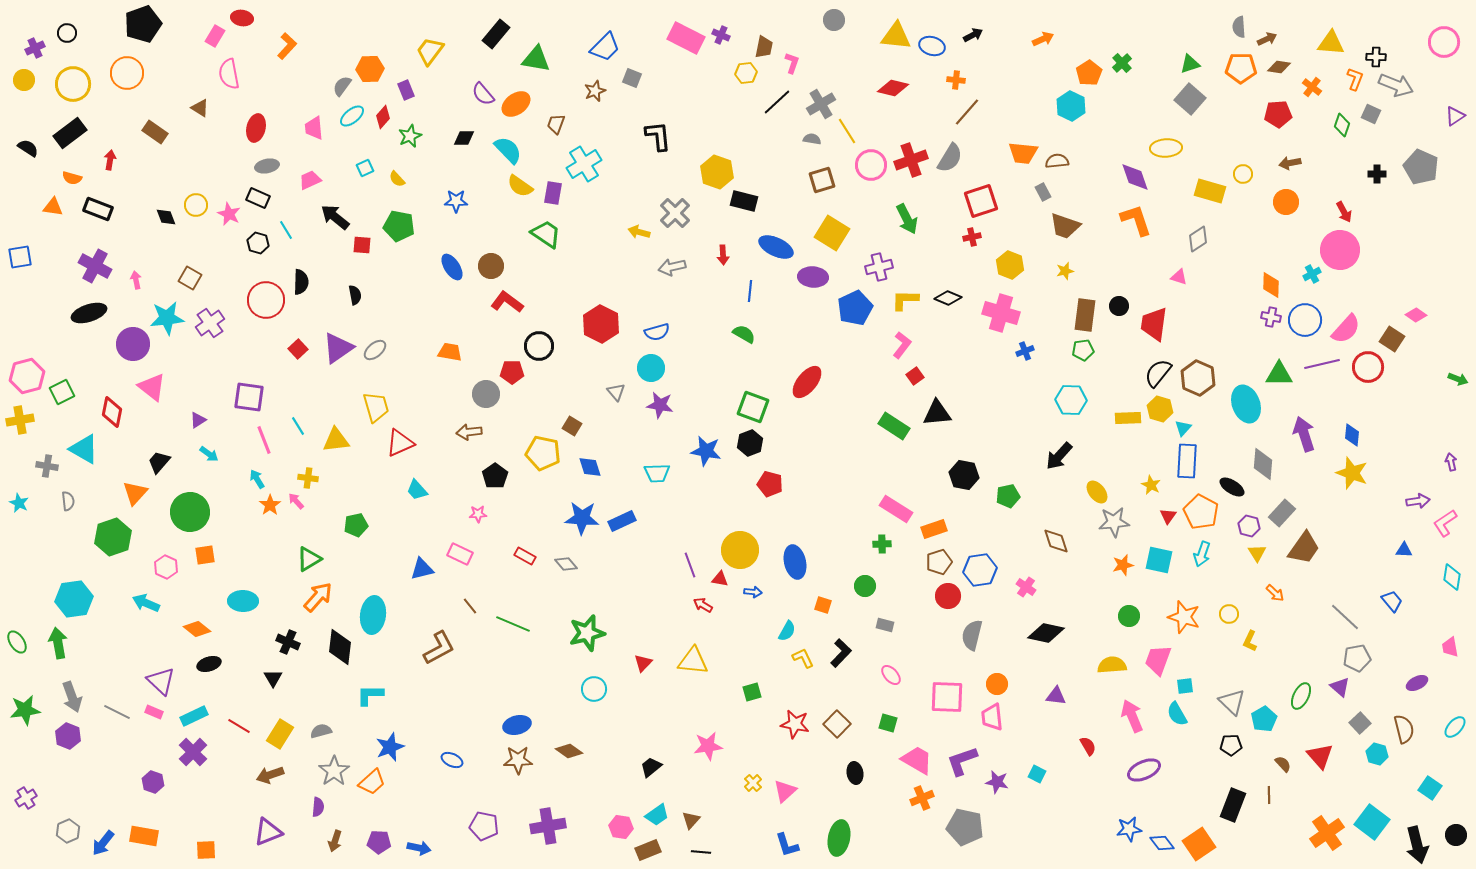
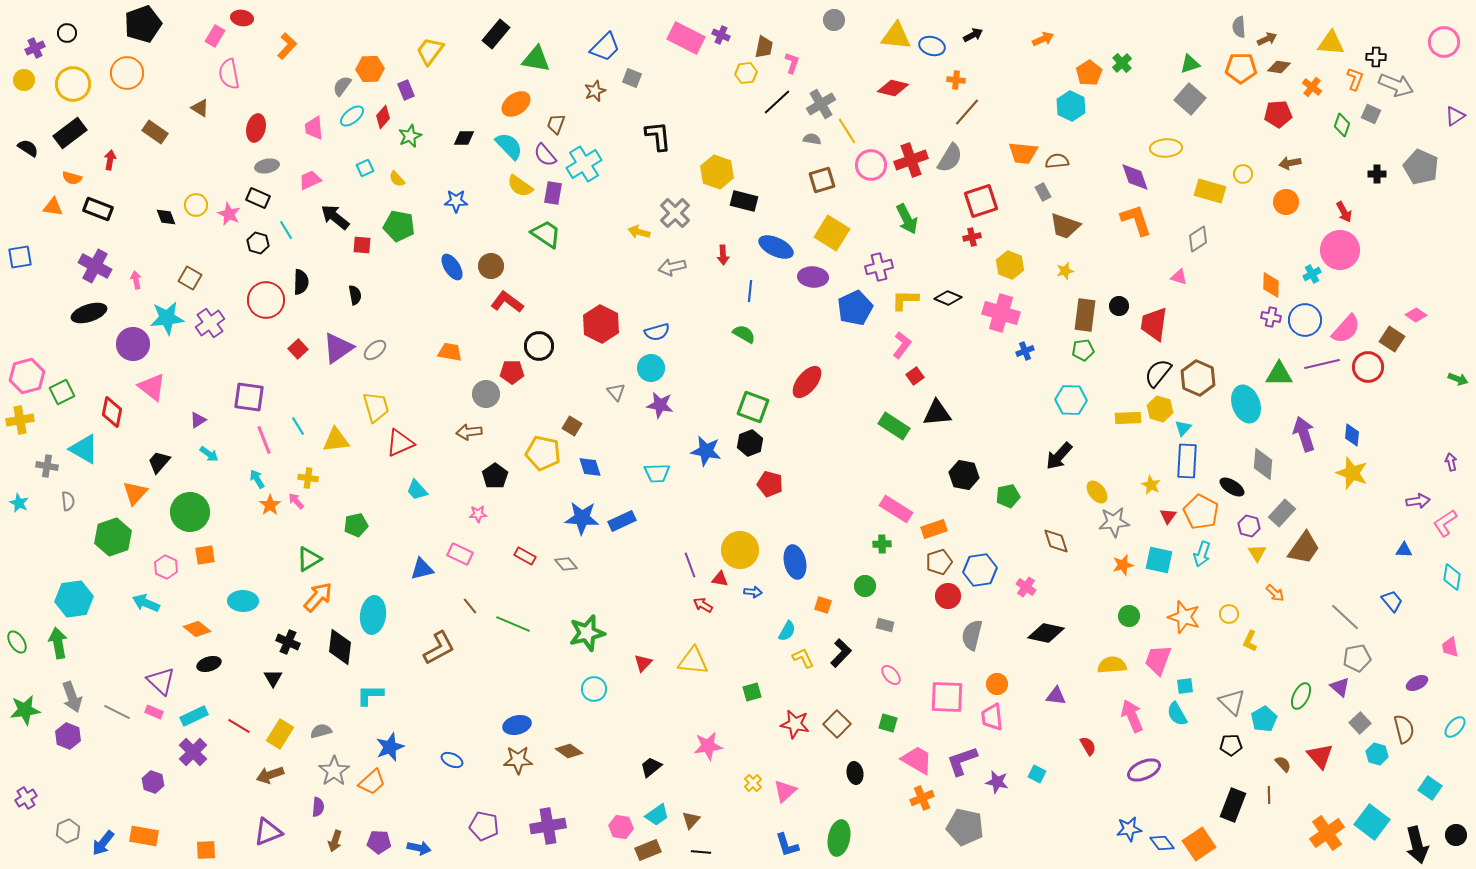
purple semicircle at (483, 94): moved 62 px right, 61 px down
cyan semicircle at (508, 150): moved 1 px right, 4 px up
